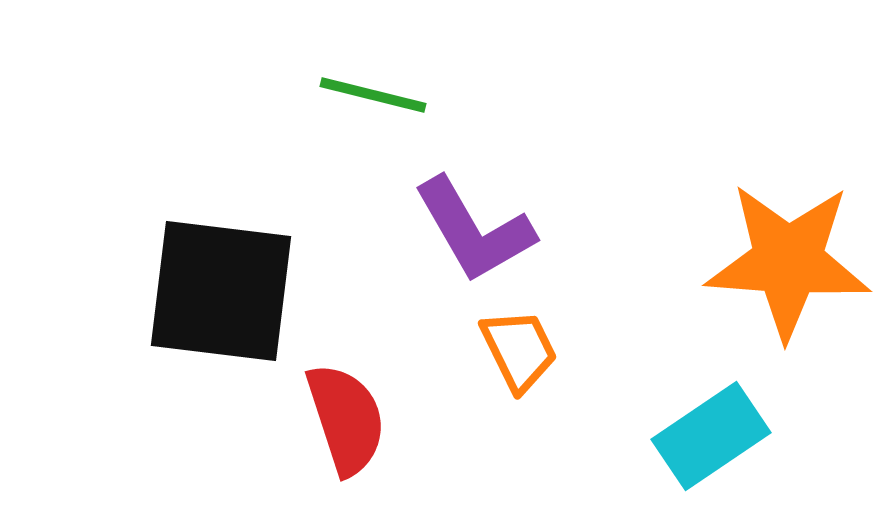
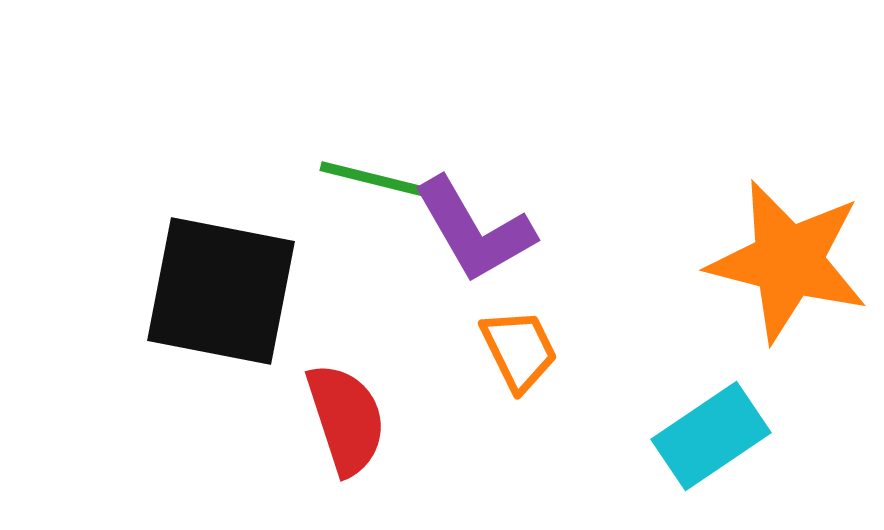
green line: moved 84 px down
orange star: rotated 10 degrees clockwise
black square: rotated 4 degrees clockwise
